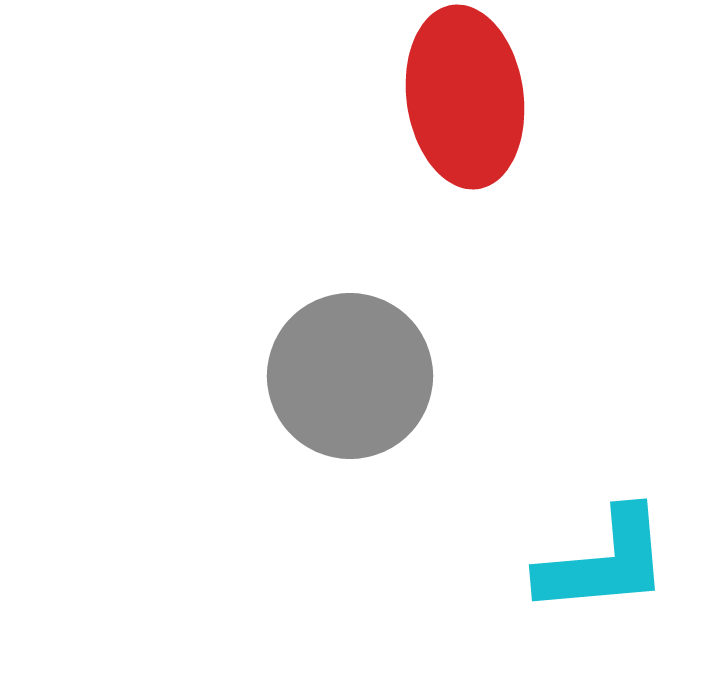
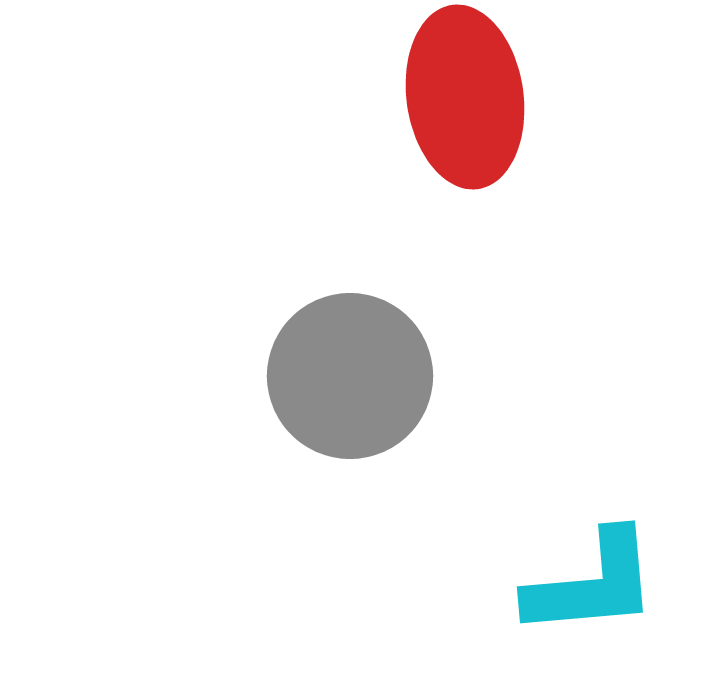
cyan L-shape: moved 12 px left, 22 px down
